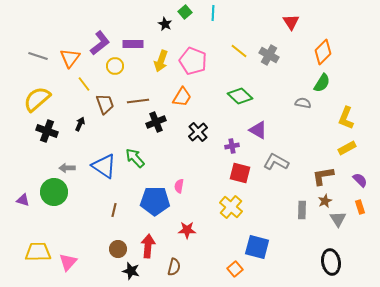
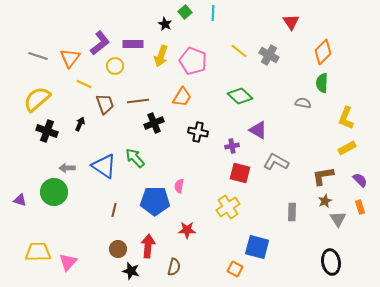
yellow arrow at (161, 61): moved 5 px up
green semicircle at (322, 83): rotated 150 degrees clockwise
yellow line at (84, 84): rotated 28 degrees counterclockwise
black cross at (156, 122): moved 2 px left, 1 px down
black cross at (198, 132): rotated 36 degrees counterclockwise
purple triangle at (23, 200): moved 3 px left
yellow cross at (231, 207): moved 3 px left; rotated 15 degrees clockwise
gray rectangle at (302, 210): moved 10 px left, 2 px down
orange square at (235, 269): rotated 21 degrees counterclockwise
